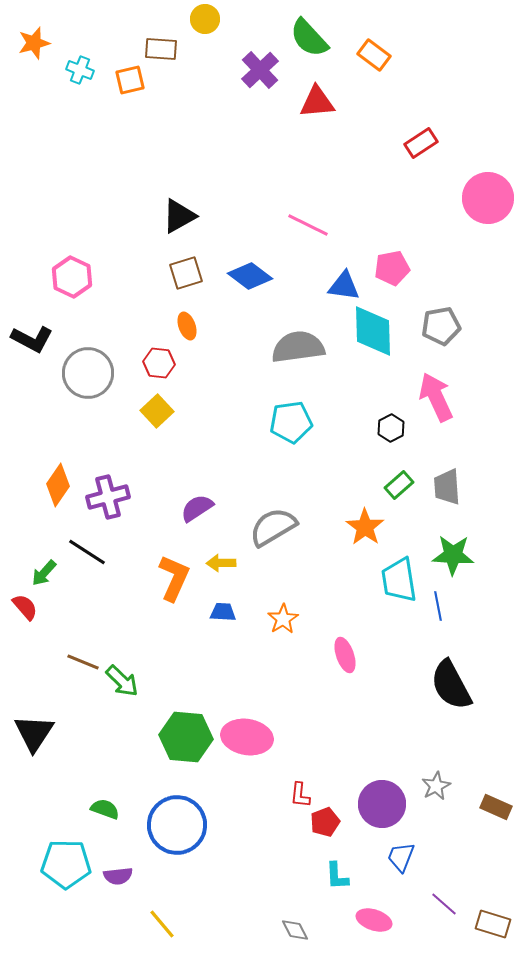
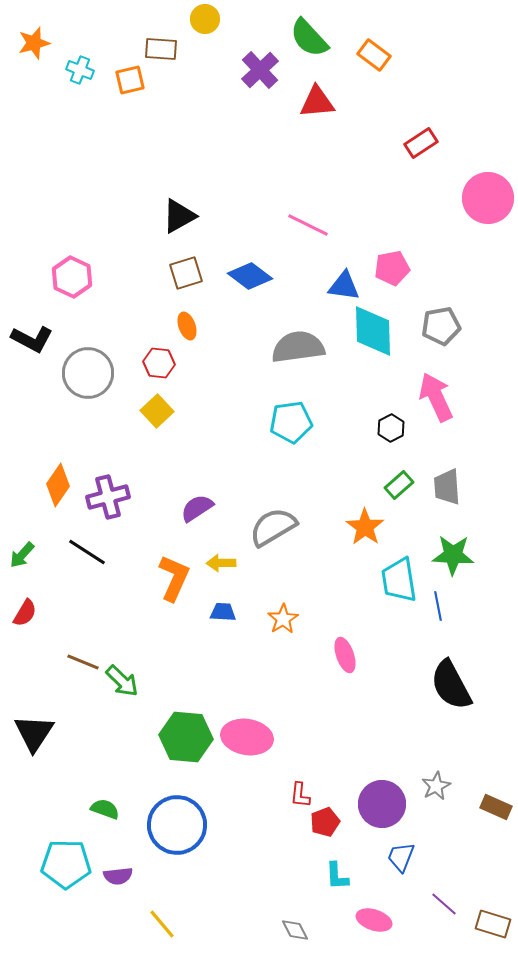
green arrow at (44, 573): moved 22 px left, 18 px up
red semicircle at (25, 607): moved 6 px down; rotated 72 degrees clockwise
